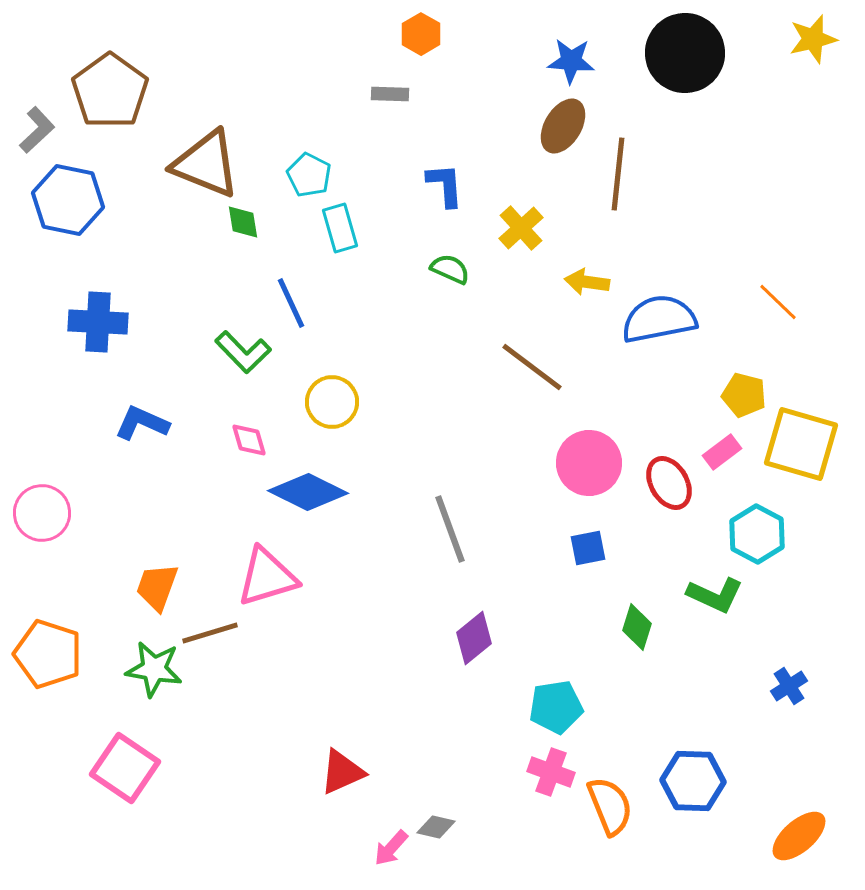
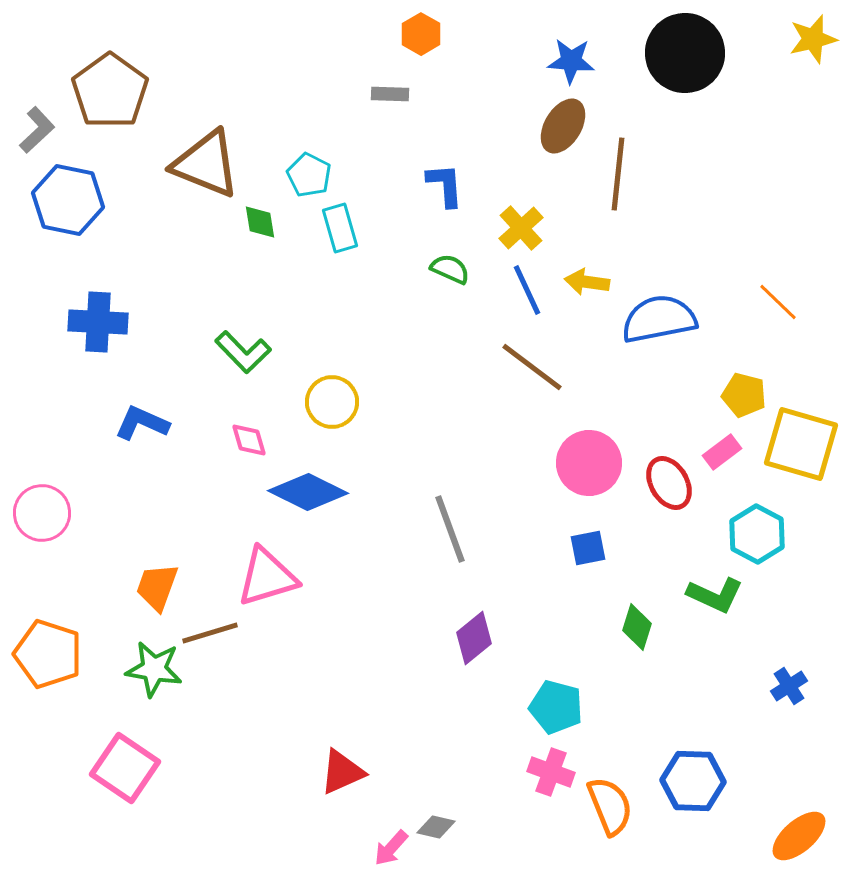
green diamond at (243, 222): moved 17 px right
blue line at (291, 303): moved 236 px right, 13 px up
cyan pentagon at (556, 707): rotated 24 degrees clockwise
